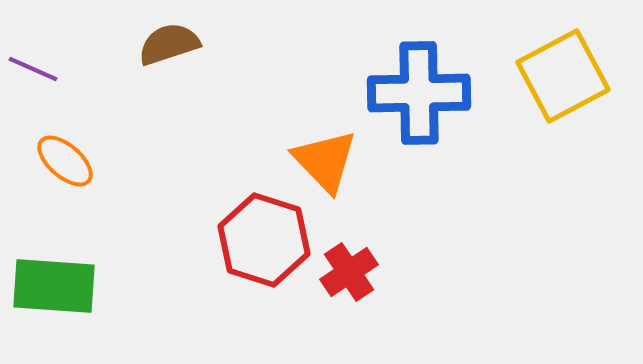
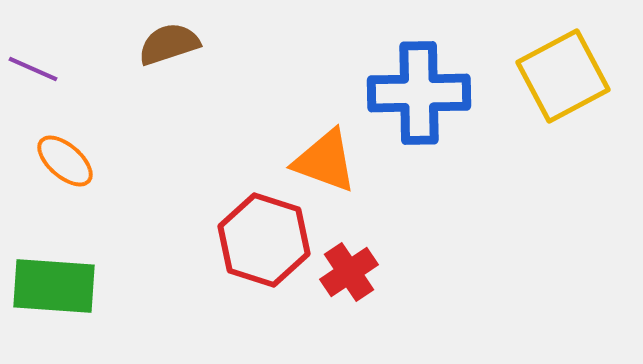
orange triangle: rotated 26 degrees counterclockwise
